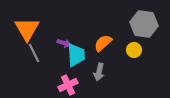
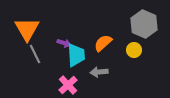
gray hexagon: rotated 16 degrees clockwise
gray line: moved 1 px right, 1 px down
gray arrow: rotated 72 degrees clockwise
pink cross: rotated 18 degrees counterclockwise
